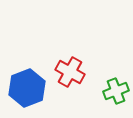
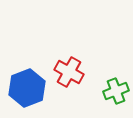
red cross: moved 1 px left
